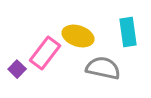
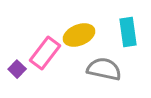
yellow ellipse: moved 1 px right, 1 px up; rotated 40 degrees counterclockwise
gray semicircle: moved 1 px right, 1 px down
